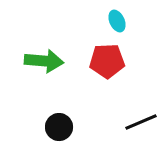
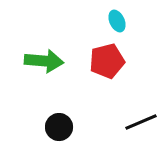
red pentagon: rotated 12 degrees counterclockwise
